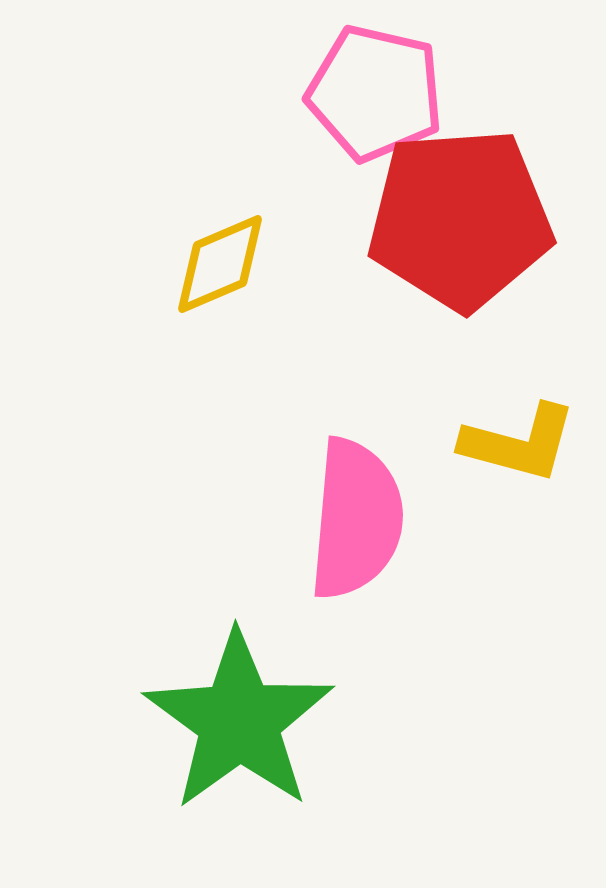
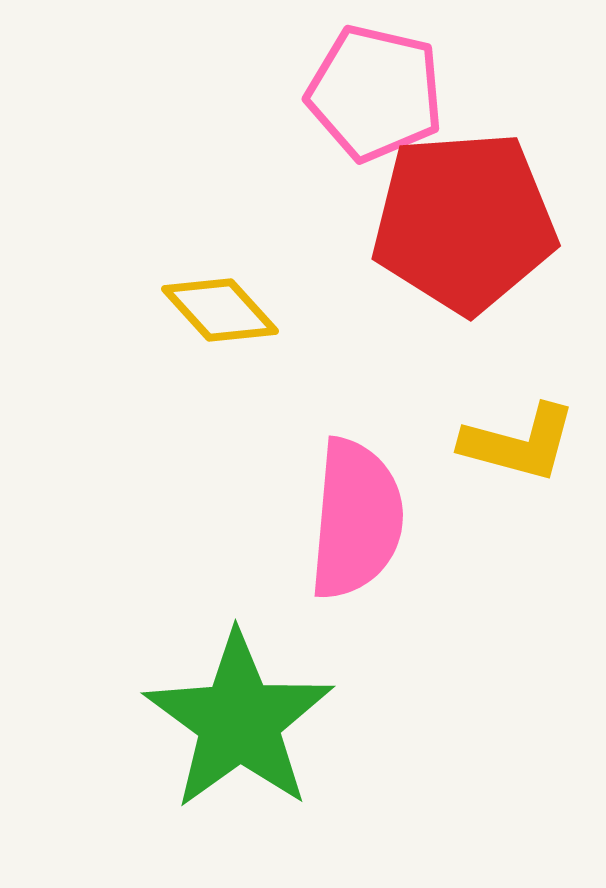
red pentagon: moved 4 px right, 3 px down
yellow diamond: moved 46 px down; rotated 71 degrees clockwise
